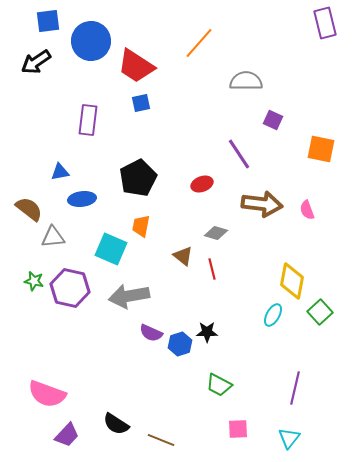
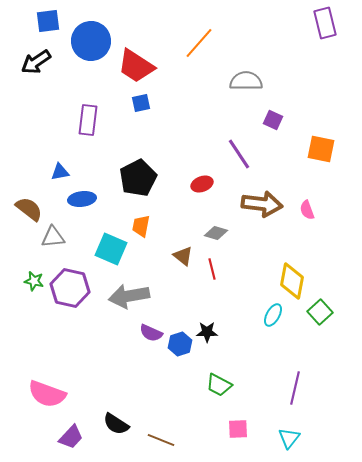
purple trapezoid at (67, 435): moved 4 px right, 2 px down
